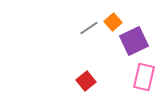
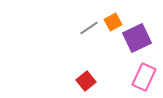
orange square: rotated 12 degrees clockwise
purple square: moved 3 px right, 3 px up
pink rectangle: rotated 12 degrees clockwise
